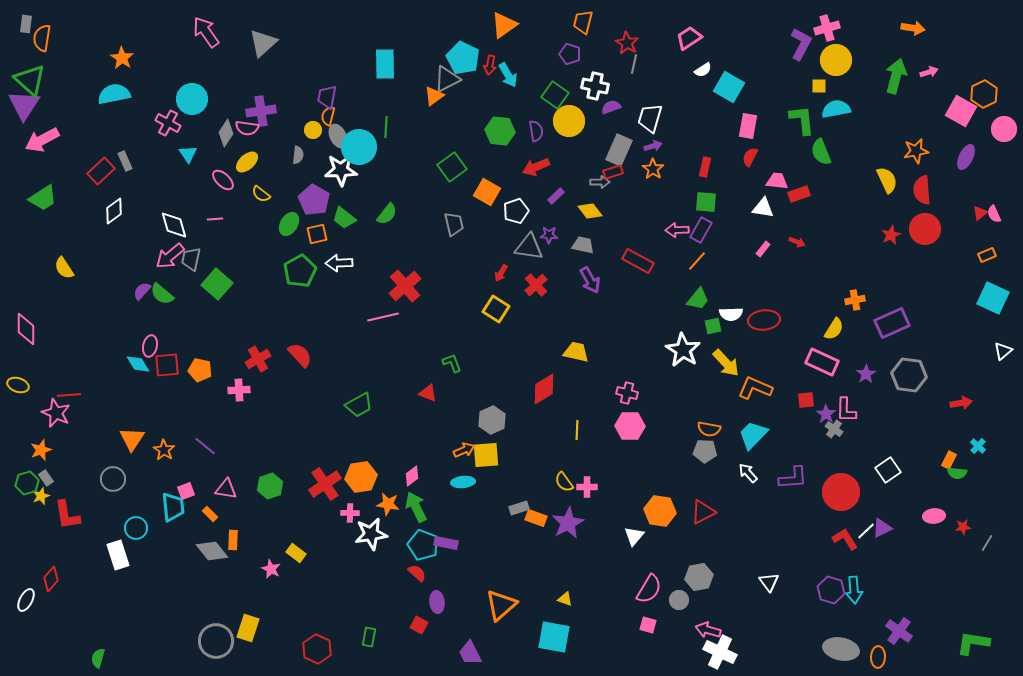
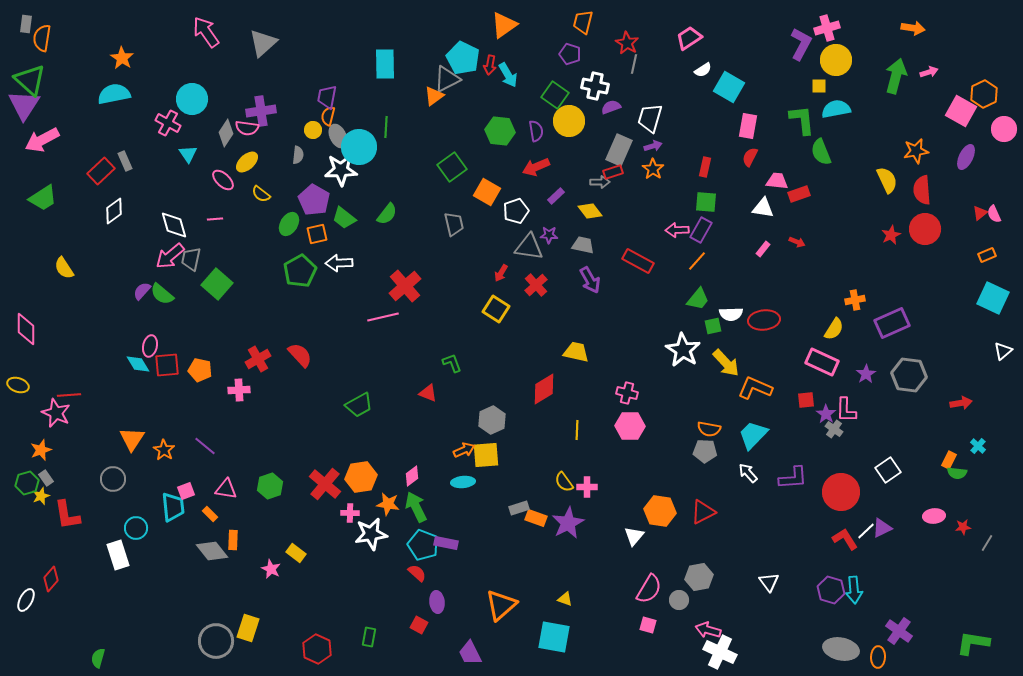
red cross at (325, 484): rotated 16 degrees counterclockwise
